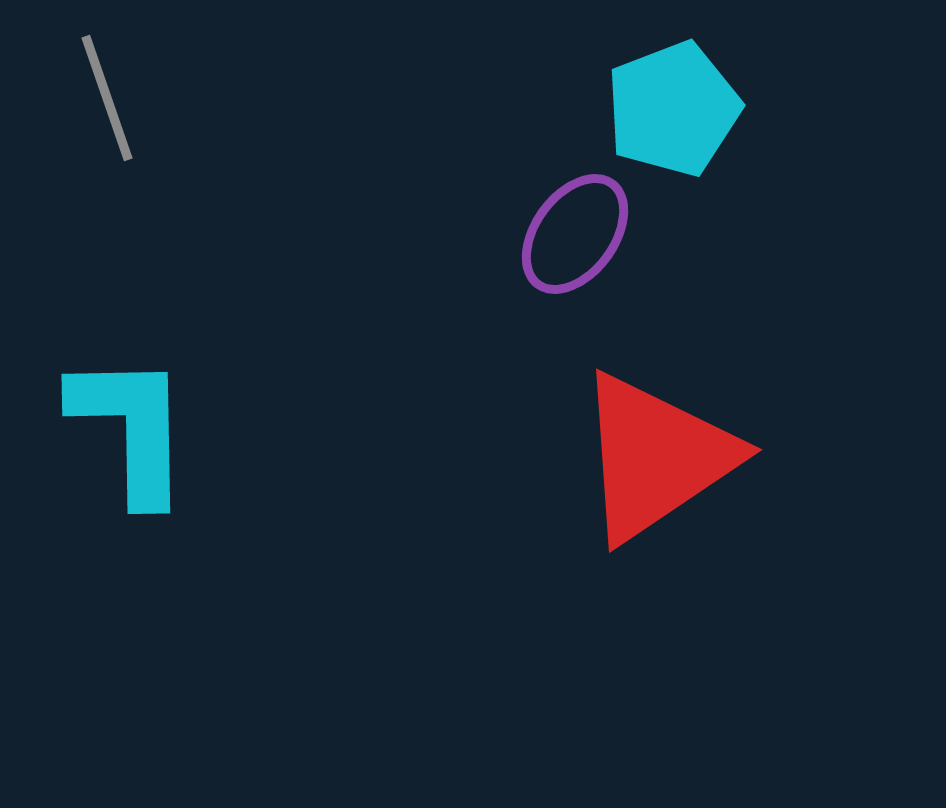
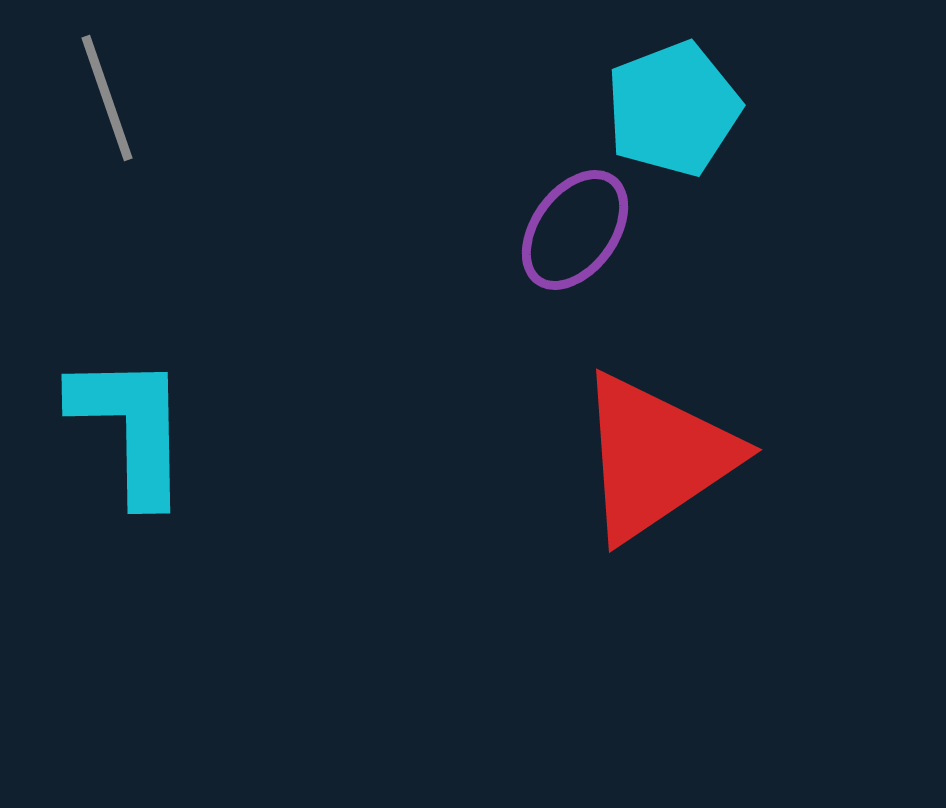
purple ellipse: moved 4 px up
